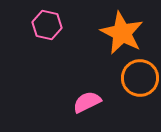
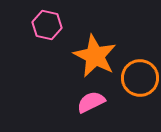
orange star: moved 27 px left, 23 px down
pink semicircle: moved 4 px right
